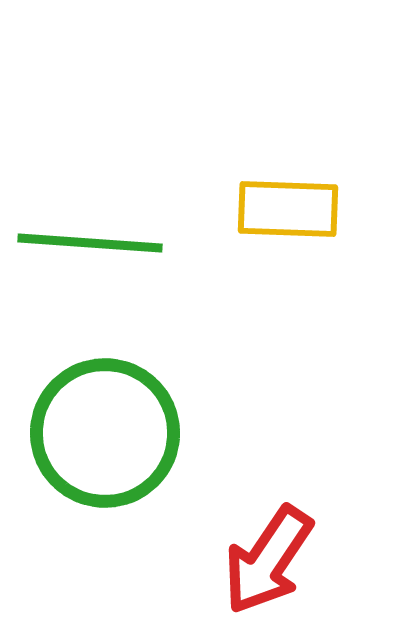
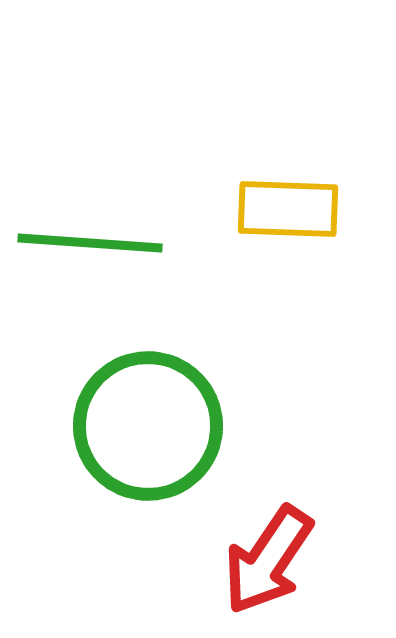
green circle: moved 43 px right, 7 px up
